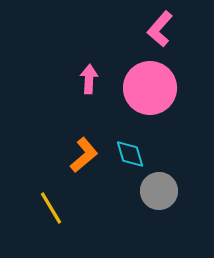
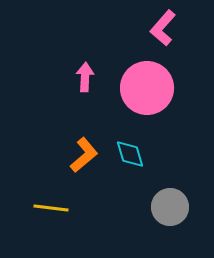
pink L-shape: moved 3 px right, 1 px up
pink arrow: moved 4 px left, 2 px up
pink circle: moved 3 px left
gray circle: moved 11 px right, 16 px down
yellow line: rotated 52 degrees counterclockwise
